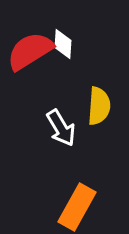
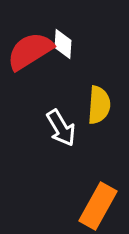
yellow semicircle: moved 1 px up
orange rectangle: moved 21 px right, 1 px up
